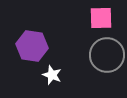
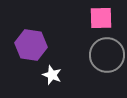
purple hexagon: moved 1 px left, 1 px up
